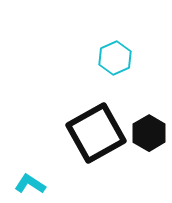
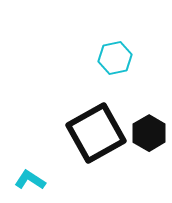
cyan hexagon: rotated 12 degrees clockwise
cyan L-shape: moved 4 px up
